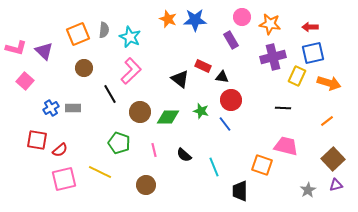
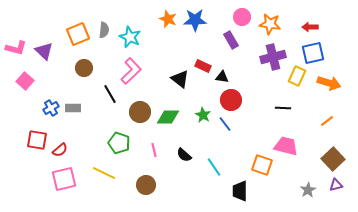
green star at (201, 111): moved 2 px right, 4 px down; rotated 14 degrees clockwise
cyan line at (214, 167): rotated 12 degrees counterclockwise
yellow line at (100, 172): moved 4 px right, 1 px down
